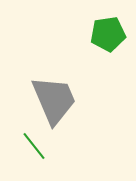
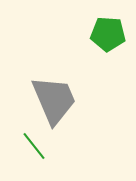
green pentagon: rotated 12 degrees clockwise
